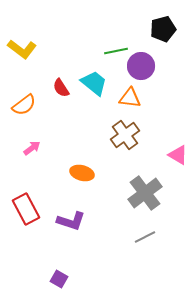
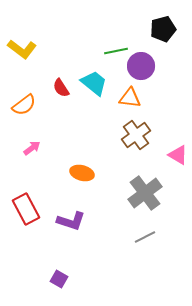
brown cross: moved 11 px right
